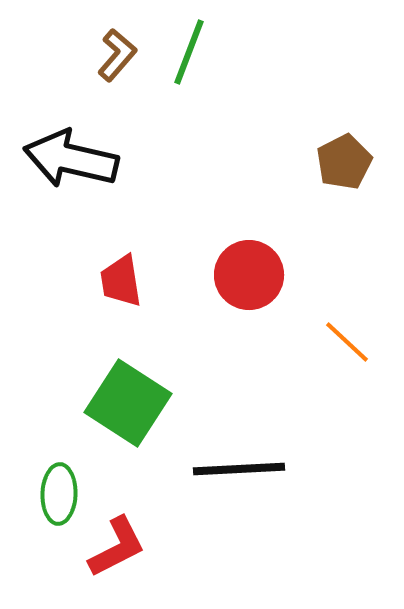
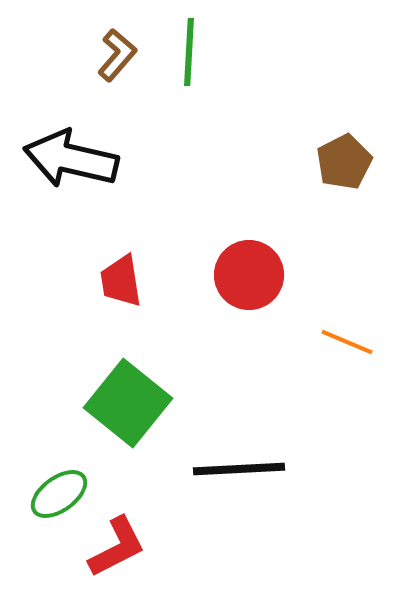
green line: rotated 18 degrees counterclockwise
orange line: rotated 20 degrees counterclockwise
green square: rotated 6 degrees clockwise
green ellipse: rotated 52 degrees clockwise
